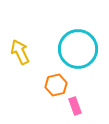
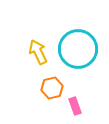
yellow arrow: moved 18 px right
orange hexagon: moved 4 px left, 3 px down
